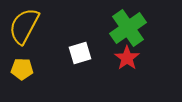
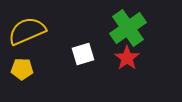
yellow semicircle: moved 3 px right, 5 px down; rotated 39 degrees clockwise
white square: moved 3 px right, 1 px down
